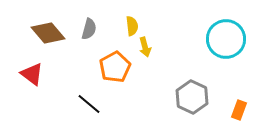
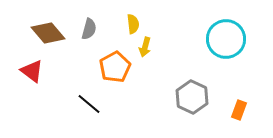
yellow semicircle: moved 1 px right, 2 px up
yellow arrow: rotated 30 degrees clockwise
red triangle: moved 3 px up
